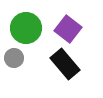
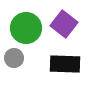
purple square: moved 4 px left, 5 px up
black rectangle: rotated 48 degrees counterclockwise
